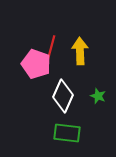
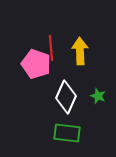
red line: rotated 20 degrees counterclockwise
white diamond: moved 3 px right, 1 px down
